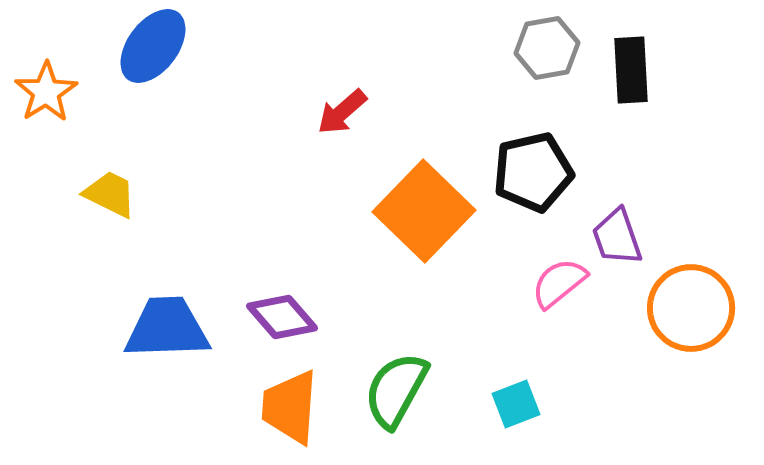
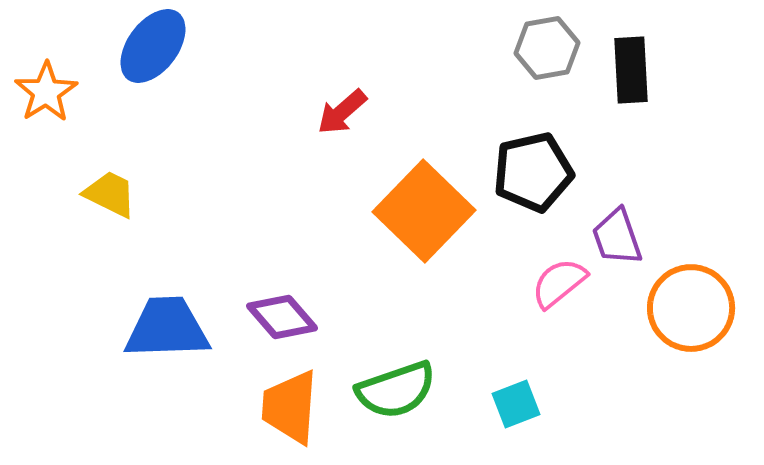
green semicircle: rotated 138 degrees counterclockwise
